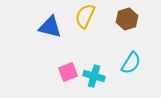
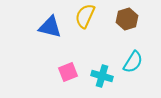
cyan semicircle: moved 2 px right, 1 px up
cyan cross: moved 8 px right
